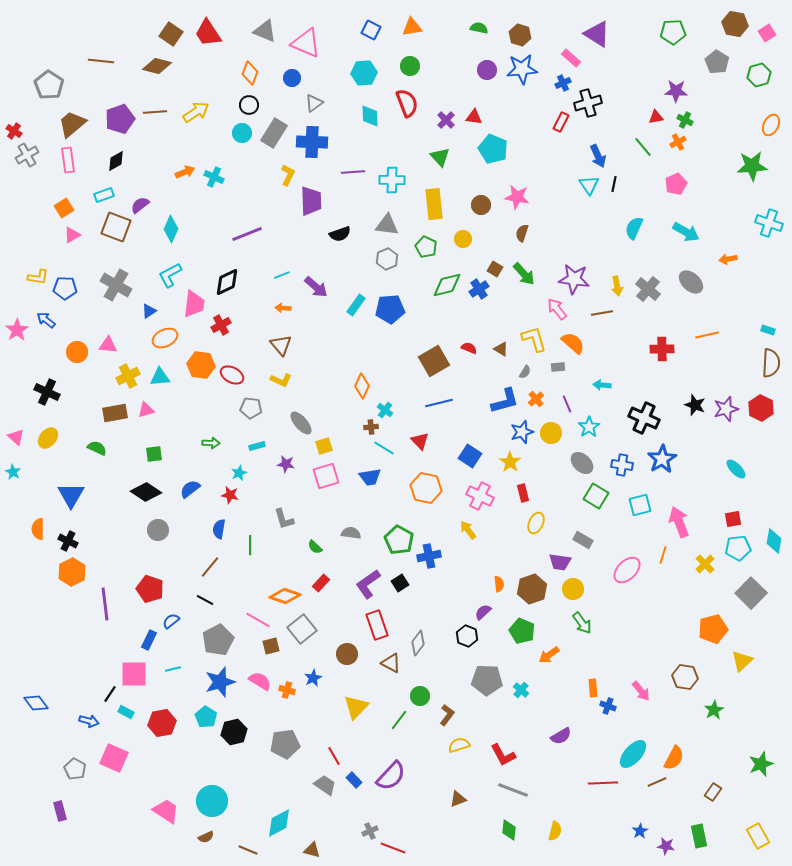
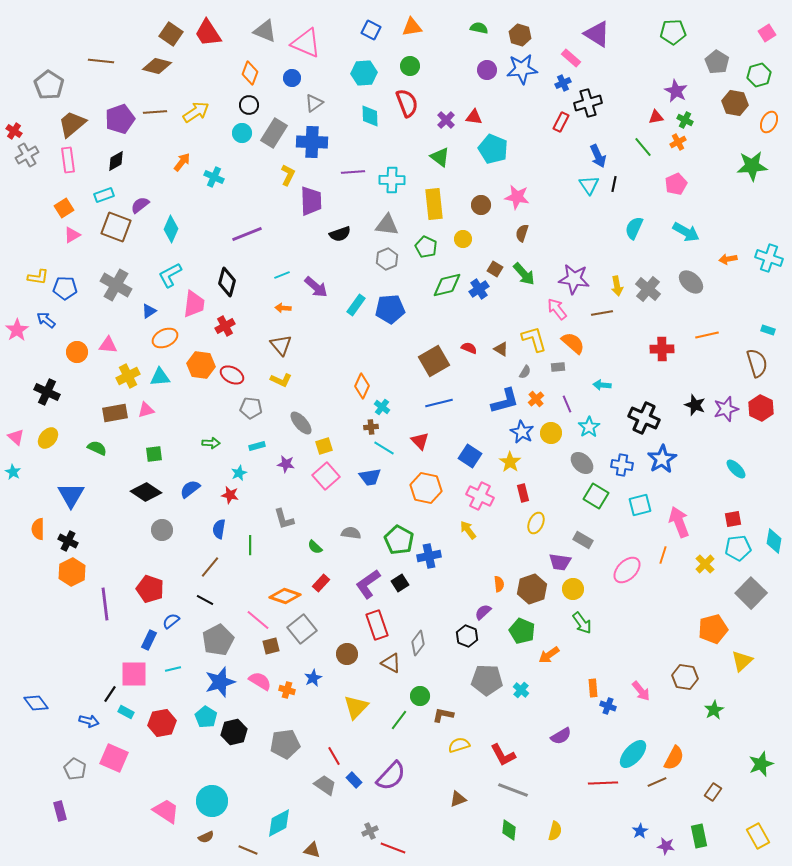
brown hexagon at (735, 24): moved 79 px down
purple star at (676, 91): rotated 25 degrees clockwise
orange ellipse at (771, 125): moved 2 px left, 3 px up
green triangle at (440, 157): rotated 10 degrees counterclockwise
orange arrow at (185, 172): moved 3 px left, 10 px up; rotated 30 degrees counterclockwise
cyan cross at (769, 223): moved 35 px down
black diamond at (227, 282): rotated 48 degrees counterclockwise
red cross at (221, 325): moved 4 px right, 1 px down
brown semicircle at (771, 363): moved 14 px left; rotated 20 degrees counterclockwise
cyan cross at (385, 410): moved 3 px left, 3 px up
blue star at (522, 432): rotated 25 degrees counterclockwise
pink square at (326, 476): rotated 24 degrees counterclockwise
gray circle at (158, 530): moved 4 px right
pink line at (258, 620): rotated 10 degrees clockwise
brown L-shape at (447, 715): moved 4 px left; rotated 115 degrees counterclockwise
